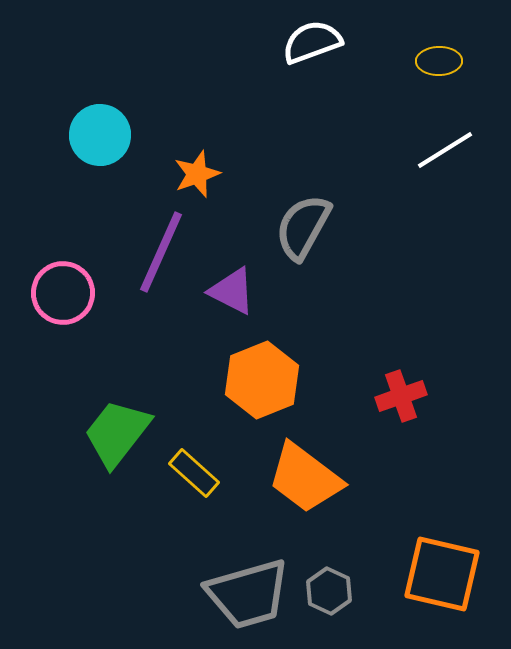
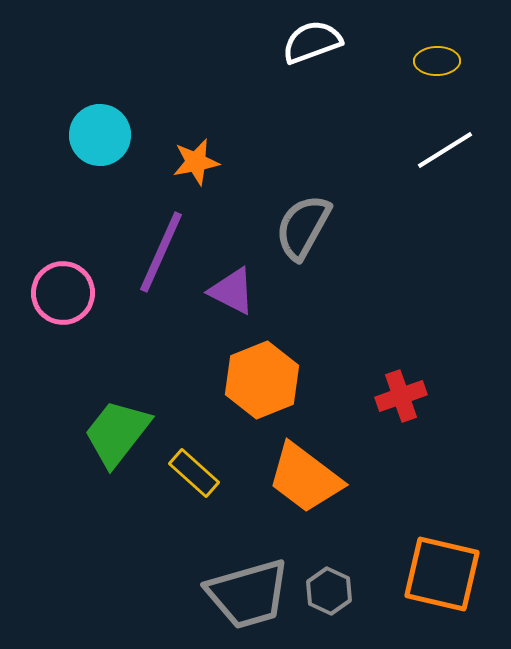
yellow ellipse: moved 2 px left
orange star: moved 1 px left, 12 px up; rotated 9 degrees clockwise
